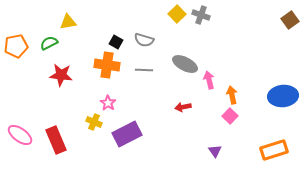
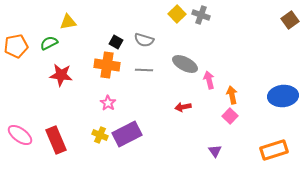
yellow cross: moved 6 px right, 13 px down
